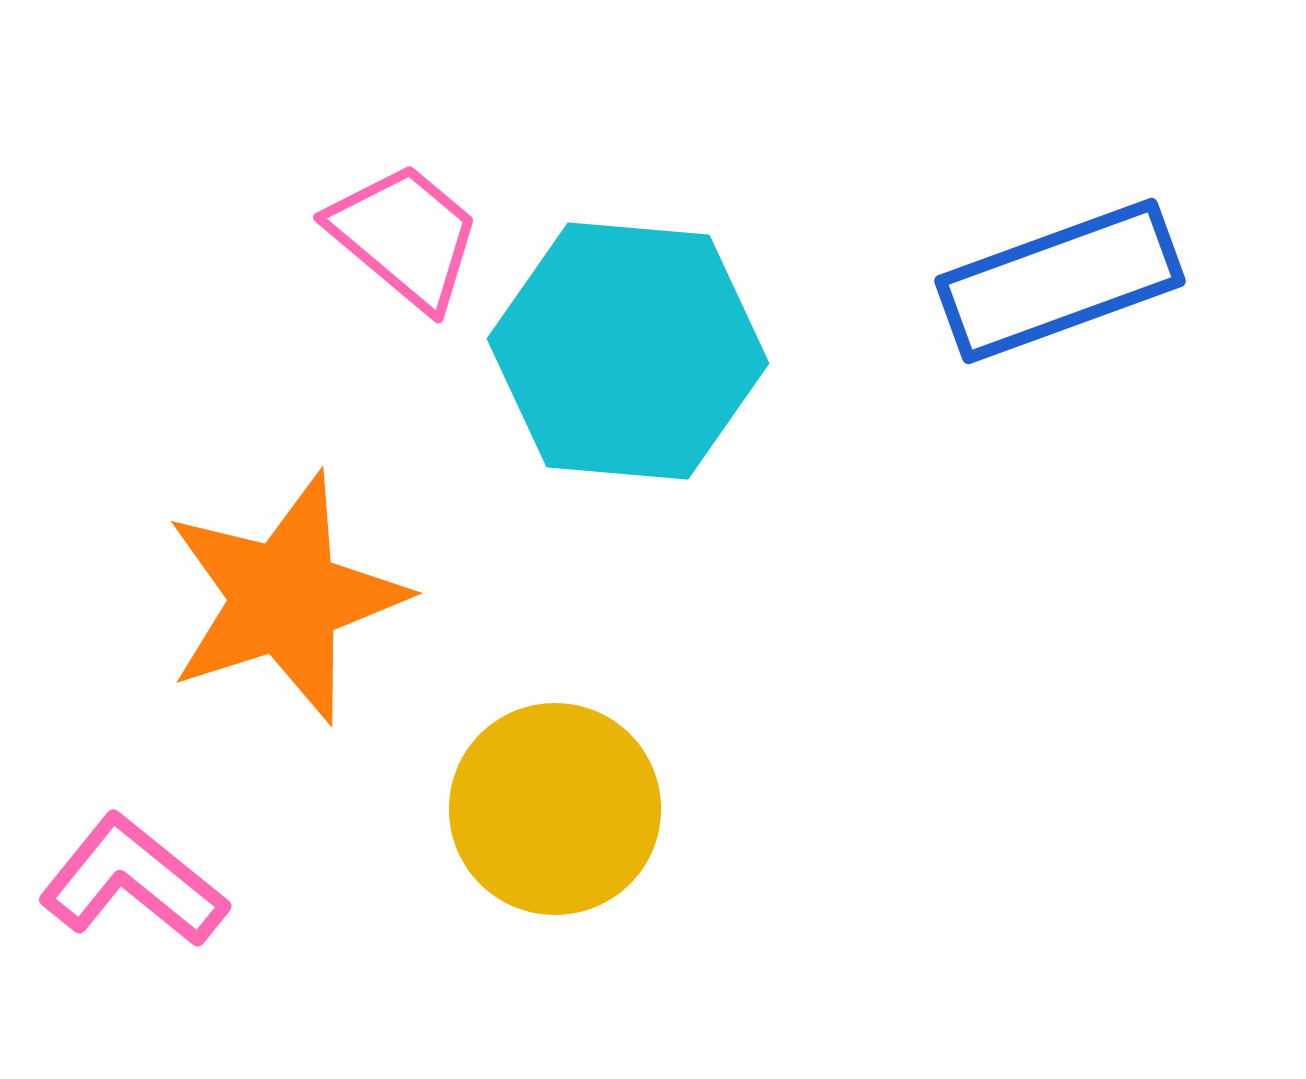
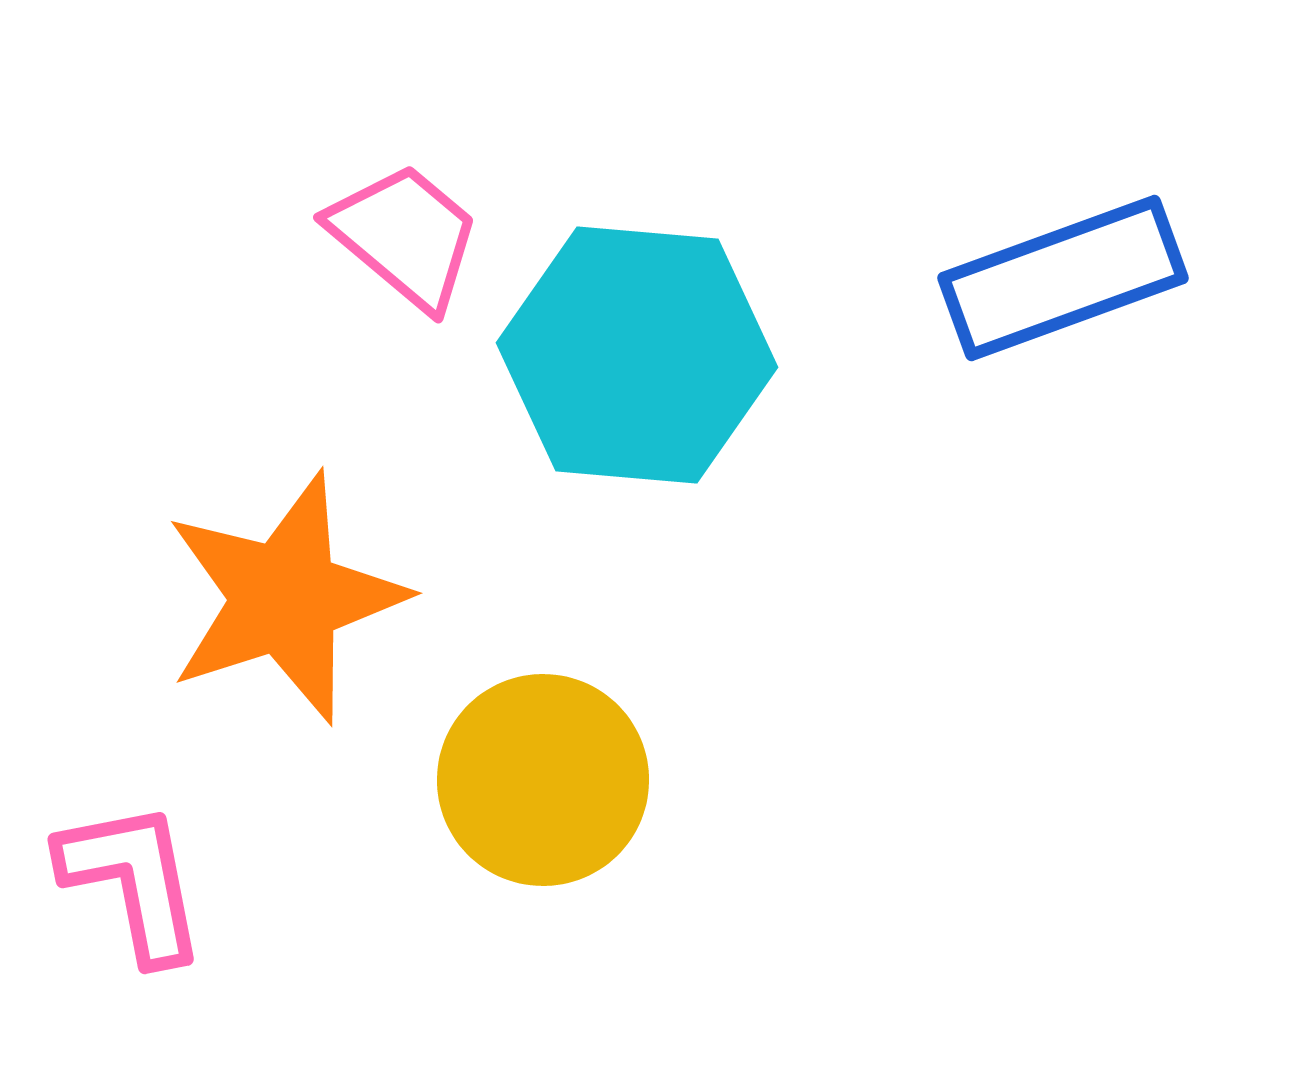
blue rectangle: moved 3 px right, 3 px up
cyan hexagon: moved 9 px right, 4 px down
yellow circle: moved 12 px left, 29 px up
pink L-shape: rotated 40 degrees clockwise
